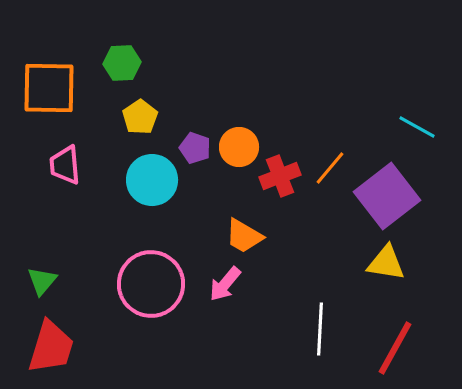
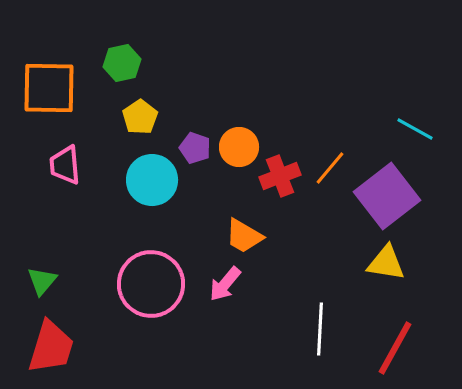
green hexagon: rotated 9 degrees counterclockwise
cyan line: moved 2 px left, 2 px down
